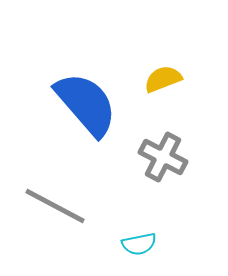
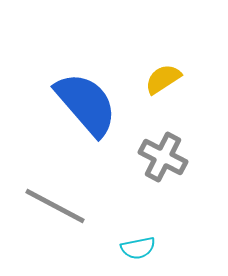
yellow semicircle: rotated 12 degrees counterclockwise
cyan semicircle: moved 1 px left, 4 px down
